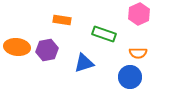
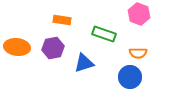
pink hexagon: rotated 15 degrees counterclockwise
purple hexagon: moved 6 px right, 2 px up
